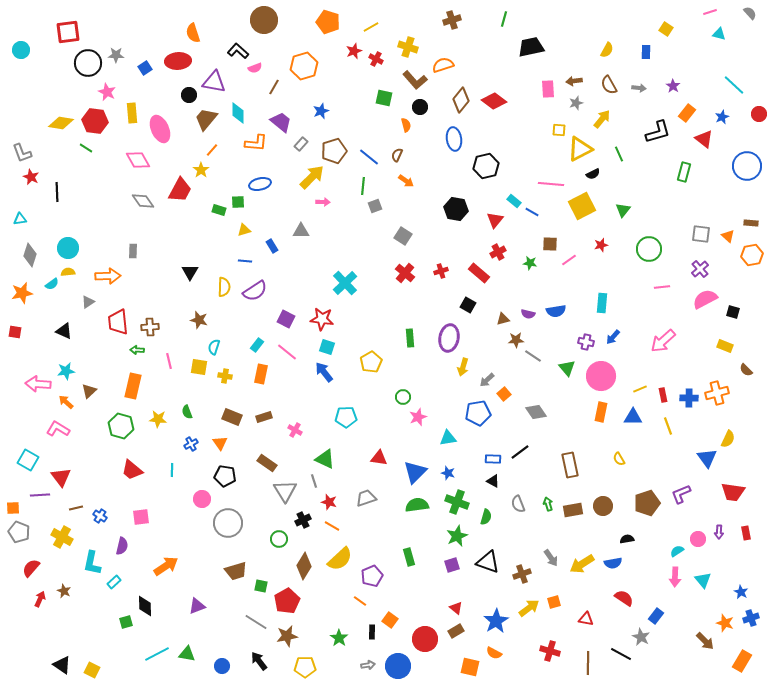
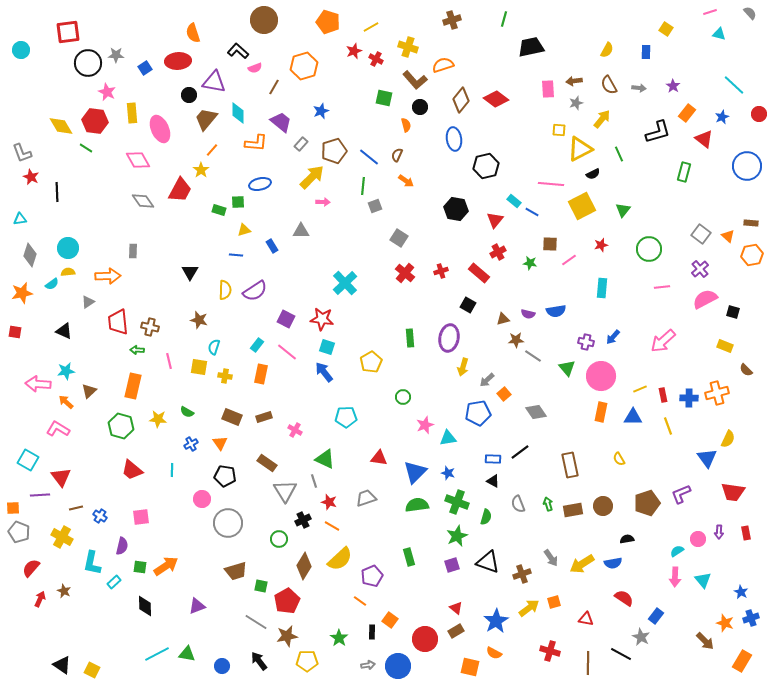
red diamond at (494, 101): moved 2 px right, 2 px up
yellow diamond at (61, 123): moved 3 px down; rotated 50 degrees clockwise
gray square at (701, 234): rotated 30 degrees clockwise
gray square at (403, 236): moved 4 px left, 2 px down
blue line at (245, 261): moved 9 px left, 6 px up
yellow semicircle at (224, 287): moved 1 px right, 3 px down
cyan rectangle at (602, 303): moved 15 px up
brown cross at (150, 327): rotated 18 degrees clockwise
green semicircle at (187, 412): rotated 40 degrees counterclockwise
pink star at (418, 417): moved 7 px right, 8 px down
green square at (126, 622): moved 14 px right, 55 px up; rotated 24 degrees clockwise
yellow pentagon at (305, 667): moved 2 px right, 6 px up
